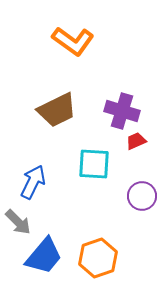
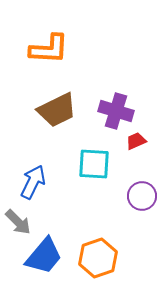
orange L-shape: moved 24 px left, 8 px down; rotated 33 degrees counterclockwise
purple cross: moved 6 px left
